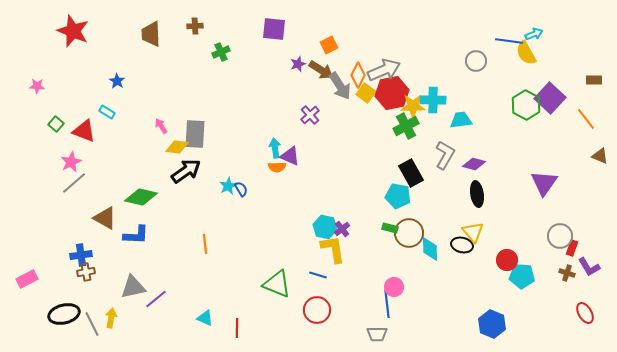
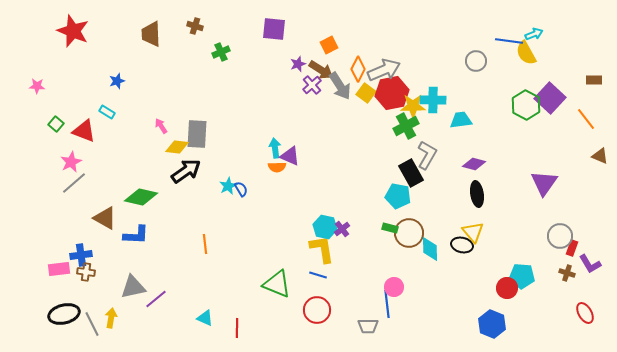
brown cross at (195, 26): rotated 21 degrees clockwise
orange diamond at (358, 75): moved 6 px up
blue star at (117, 81): rotated 21 degrees clockwise
purple cross at (310, 115): moved 2 px right, 30 px up
gray rectangle at (195, 134): moved 2 px right
gray L-shape at (445, 155): moved 18 px left
yellow L-shape at (333, 249): moved 11 px left
red circle at (507, 260): moved 28 px down
purple L-shape at (589, 267): moved 1 px right, 3 px up
brown cross at (86, 272): rotated 18 degrees clockwise
pink rectangle at (27, 279): moved 32 px right, 10 px up; rotated 20 degrees clockwise
gray trapezoid at (377, 334): moved 9 px left, 8 px up
